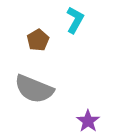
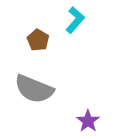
cyan L-shape: rotated 12 degrees clockwise
brown pentagon: rotated 10 degrees counterclockwise
